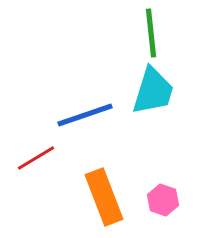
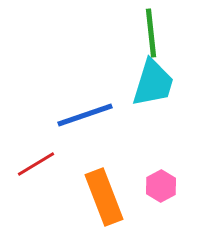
cyan trapezoid: moved 8 px up
red line: moved 6 px down
pink hexagon: moved 2 px left, 14 px up; rotated 12 degrees clockwise
